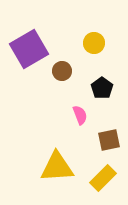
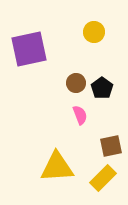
yellow circle: moved 11 px up
purple square: rotated 18 degrees clockwise
brown circle: moved 14 px right, 12 px down
brown square: moved 2 px right, 6 px down
